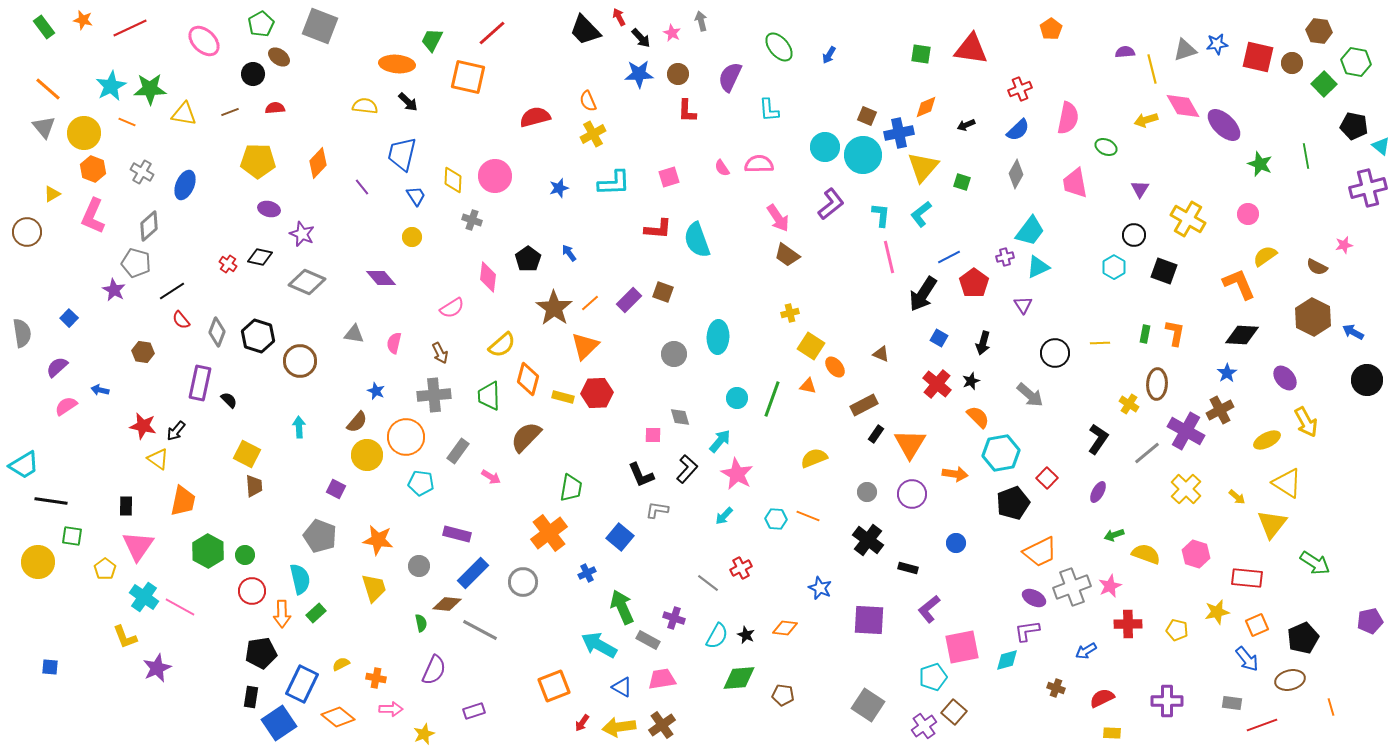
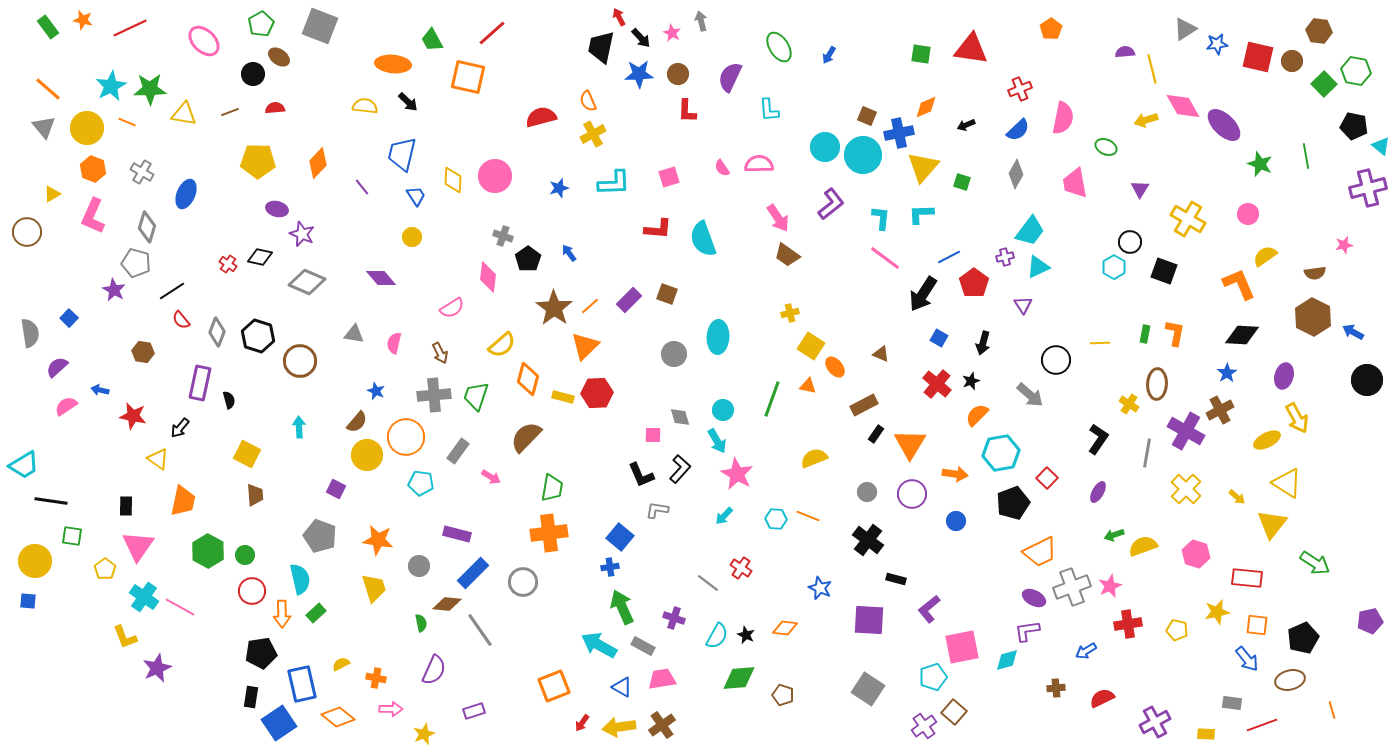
green rectangle at (44, 27): moved 4 px right
black trapezoid at (585, 30): moved 16 px right, 17 px down; rotated 56 degrees clockwise
green trapezoid at (432, 40): rotated 55 degrees counterclockwise
green ellipse at (779, 47): rotated 8 degrees clockwise
gray triangle at (1185, 50): moved 21 px up; rotated 15 degrees counterclockwise
green hexagon at (1356, 62): moved 9 px down
brown circle at (1292, 63): moved 2 px up
orange ellipse at (397, 64): moved 4 px left
red semicircle at (535, 117): moved 6 px right
pink semicircle at (1068, 118): moved 5 px left
yellow circle at (84, 133): moved 3 px right, 5 px up
blue ellipse at (185, 185): moved 1 px right, 9 px down
purple ellipse at (269, 209): moved 8 px right
cyan L-shape at (921, 214): rotated 36 degrees clockwise
cyan L-shape at (881, 215): moved 3 px down
gray cross at (472, 220): moved 31 px right, 16 px down
gray diamond at (149, 226): moved 2 px left, 1 px down; rotated 32 degrees counterclockwise
black circle at (1134, 235): moved 4 px left, 7 px down
cyan semicircle at (697, 240): moved 6 px right, 1 px up
pink line at (889, 257): moved 4 px left, 1 px down; rotated 40 degrees counterclockwise
brown semicircle at (1317, 267): moved 2 px left, 6 px down; rotated 35 degrees counterclockwise
brown square at (663, 292): moved 4 px right, 2 px down
orange line at (590, 303): moved 3 px down
gray semicircle at (22, 333): moved 8 px right
black circle at (1055, 353): moved 1 px right, 7 px down
purple ellipse at (1285, 378): moved 1 px left, 2 px up; rotated 55 degrees clockwise
green trapezoid at (489, 396): moved 13 px left; rotated 20 degrees clockwise
cyan circle at (737, 398): moved 14 px left, 12 px down
black semicircle at (229, 400): rotated 30 degrees clockwise
orange semicircle at (978, 417): moved 1 px left, 2 px up; rotated 90 degrees counterclockwise
yellow arrow at (1306, 422): moved 9 px left, 4 px up
red star at (143, 426): moved 10 px left, 10 px up
black arrow at (176, 431): moved 4 px right, 3 px up
cyan arrow at (720, 441): moved 3 px left; rotated 110 degrees clockwise
gray line at (1147, 453): rotated 40 degrees counterclockwise
black L-shape at (687, 469): moved 7 px left
brown trapezoid at (254, 486): moved 1 px right, 9 px down
green trapezoid at (571, 488): moved 19 px left
orange cross at (549, 533): rotated 30 degrees clockwise
blue circle at (956, 543): moved 22 px up
yellow semicircle at (1146, 554): moved 3 px left, 8 px up; rotated 40 degrees counterclockwise
yellow circle at (38, 562): moved 3 px left, 1 px up
red cross at (741, 568): rotated 30 degrees counterclockwise
black rectangle at (908, 568): moved 12 px left, 11 px down
blue cross at (587, 573): moved 23 px right, 6 px up; rotated 18 degrees clockwise
red cross at (1128, 624): rotated 8 degrees counterclockwise
orange square at (1257, 625): rotated 30 degrees clockwise
gray line at (480, 630): rotated 27 degrees clockwise
gray rectangle at (648, 640): moved 5 px left, 6 px down
blue square at (50, 667): moved 22 px left, 66 px up
blue rectangle at (302, 684): rotated 39 degrees counterclockwise
brown cross at (1056, 688): rotated 24 degrees counterclockwise
brown pentagon at (783, 695): rotated 10 degrees clockwise
purple cross at (1167, 701): moved 12 px left, 21 px down; rotated 28 degrees counterclockwise
gray square at (868, 705): moved 16 px up
orange line at (1331, 707): moved 1 px right, 3 px down
yellow rectangle at (1112, 733): moved 94 px right, 1 px down
